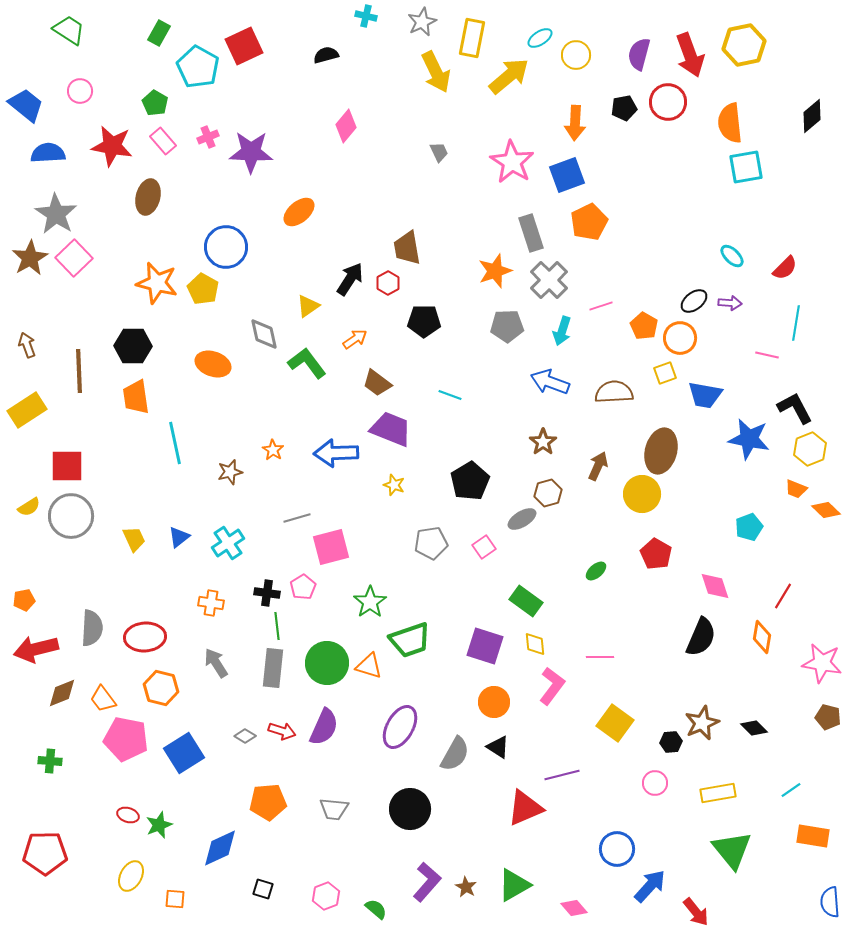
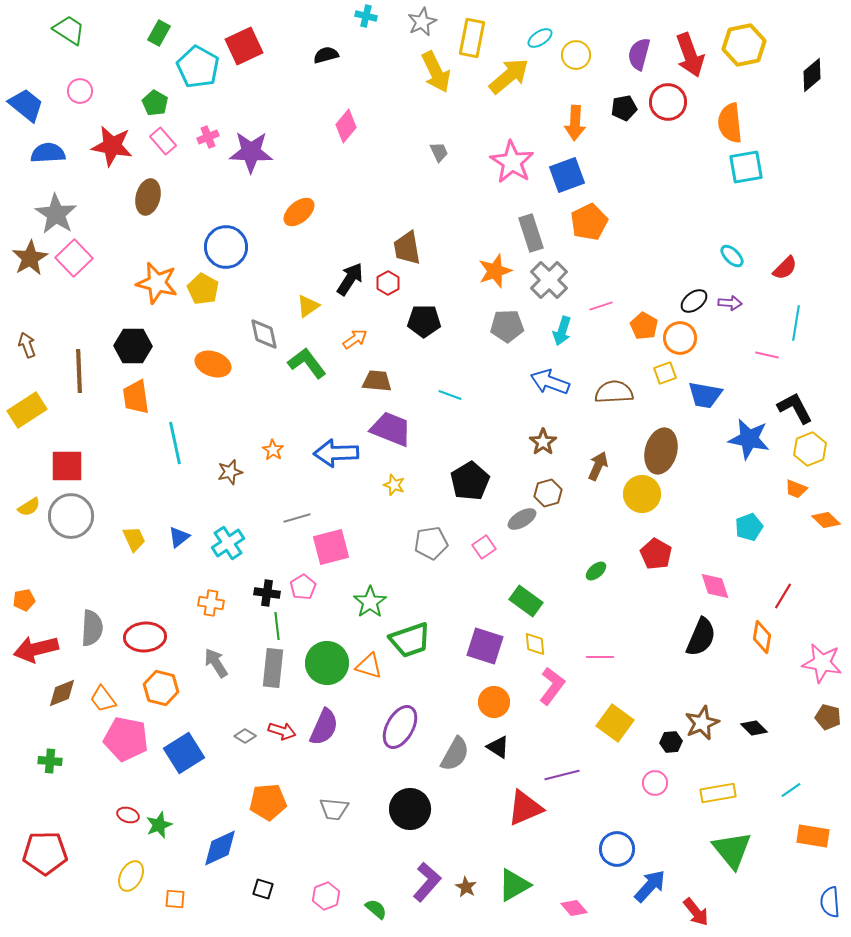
black diamond at (812, 116): moved 41 px up
brown trapezoid at (377, 383): moved 2 px up; rotated 148 degrees clockwise
orange diamond at (826, 510): moved 10 px down
